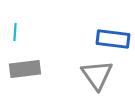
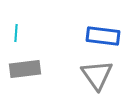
cyan line: moved 1 px right, 1 px down
blue rectangle: moved 10 px left, 3 px up
